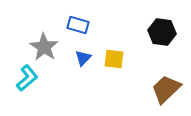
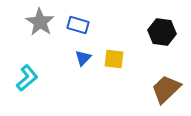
gray star: moved 4 px left, 25 px up
